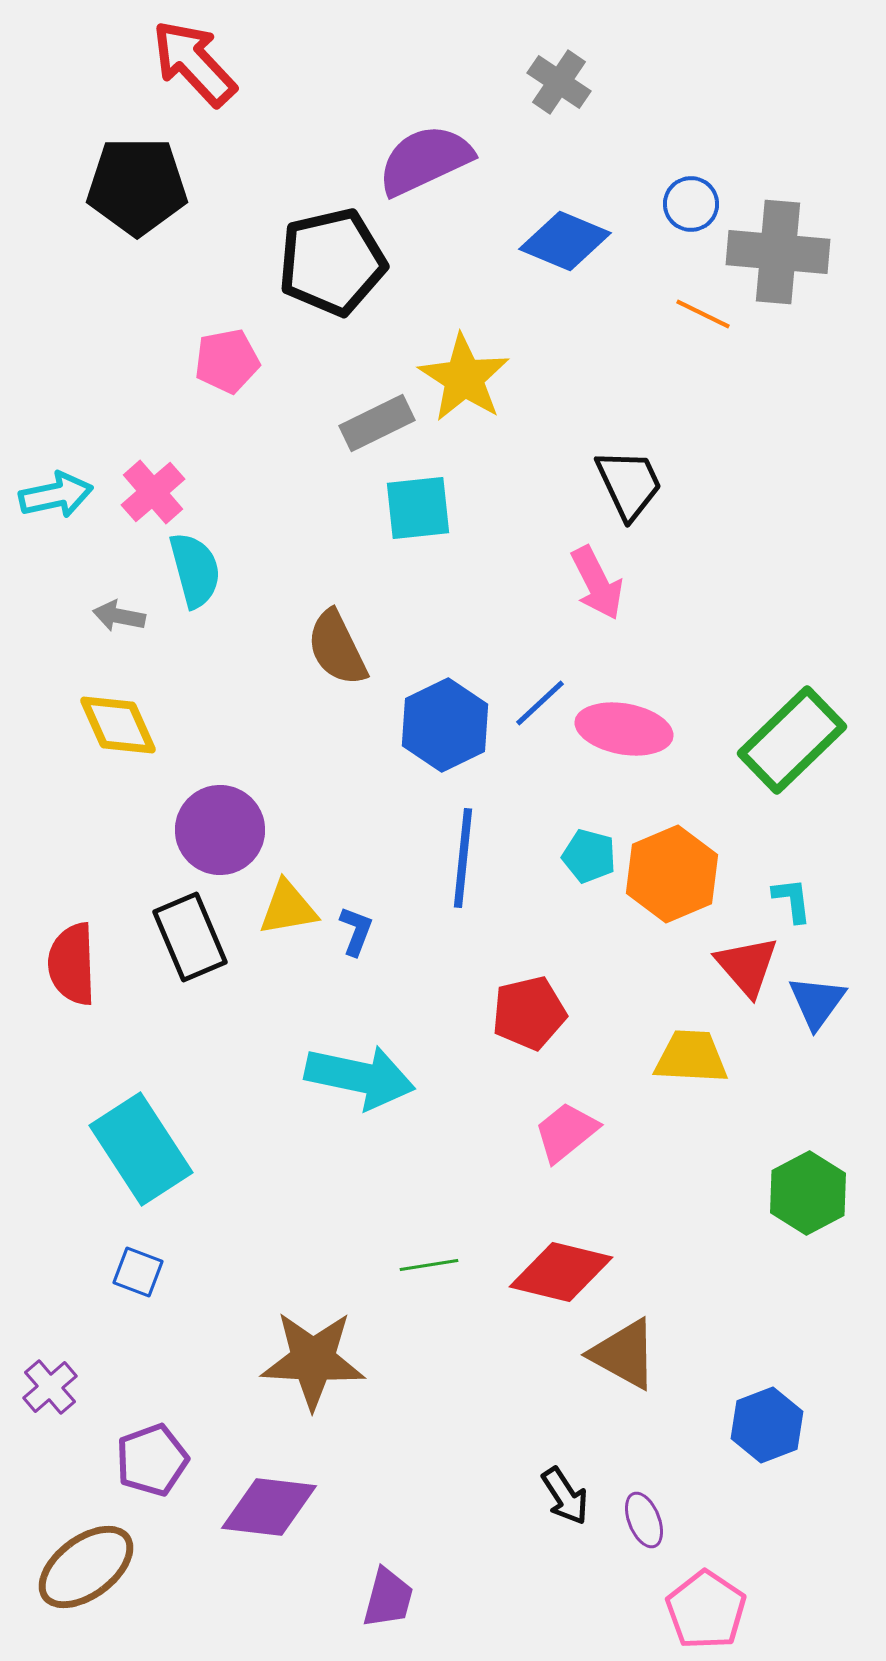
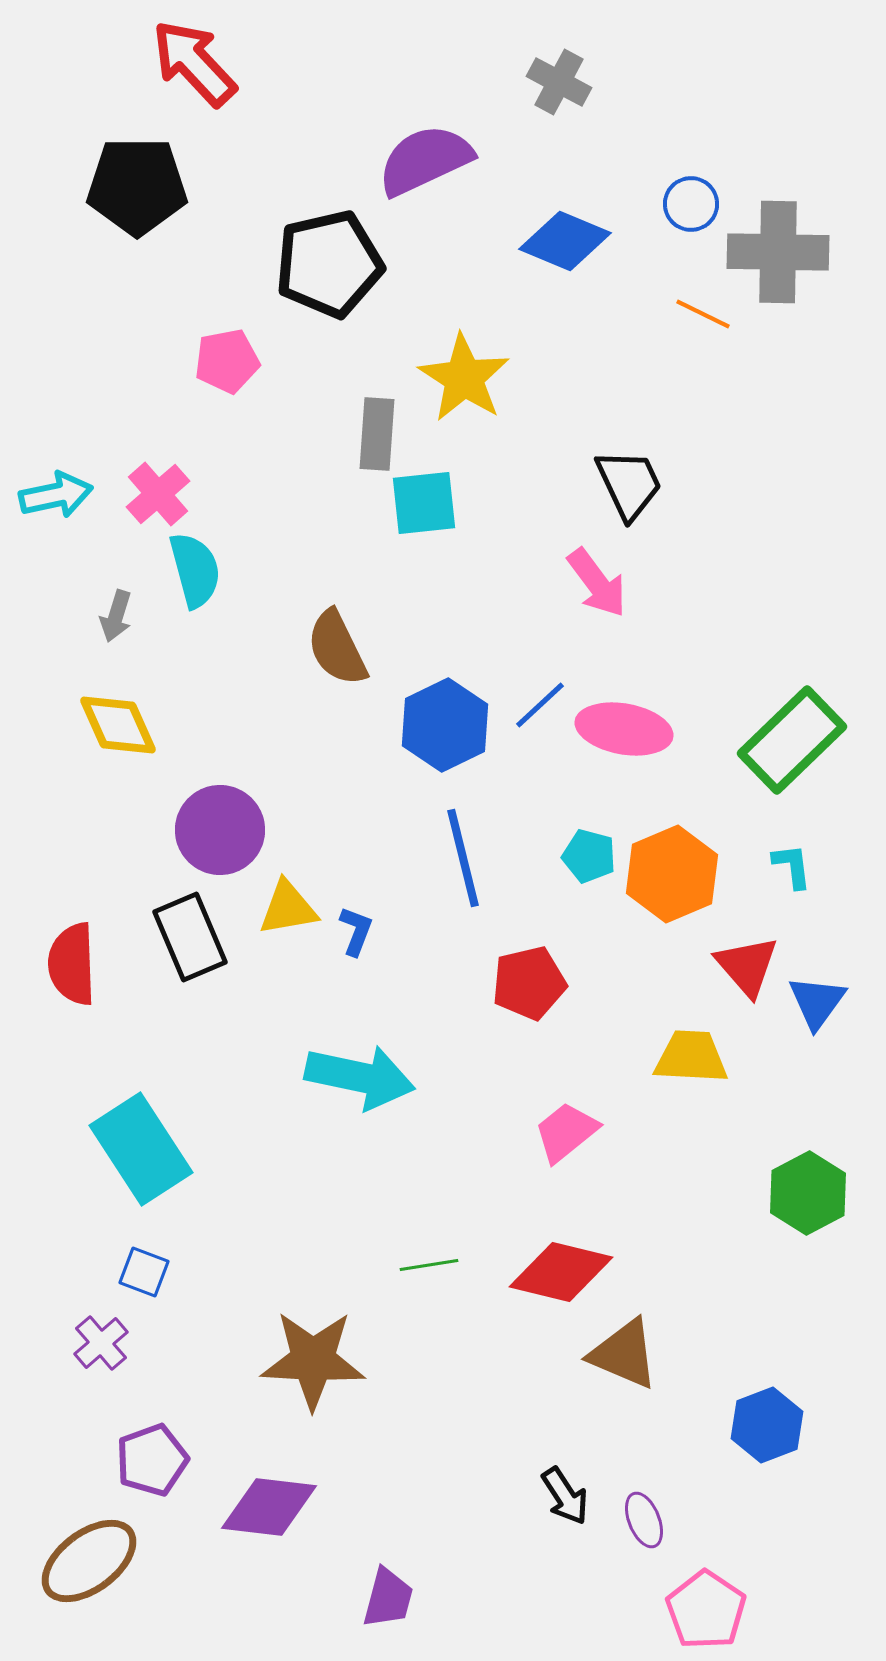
gray cross at (559, 82): rotated 6 degrees counterclockwise
gray cross at (778, 252): rotated 4 degrees counterclockwise
black pentagon at (332, 262): moved 3 px left, 2 px down
gray rectangle at (377, 423): moved 11 px down; rotated 60 degrees counterclockwise
pink cross at (153, 492): moved 5 px right, 2 px down
cyan square at (418, 508): moved 6 px right, 5 px up
pink arrow at (597, 583): rotated 10 degrees counterclockwise
gray arrow at (119, 616): moved 3 px left; rotated 84 degrees counterclockwise
blue line at (540, 703): moved 2 px down
blue line at (463, 858): rotated 20 degrees counterclockwise
cyan L-shape at (792, 900): moved 34 px up
red pentagon at (529, 1013): moved 30 px up
blue square at (138, 1272): moved 6 px right
brown triangle at (624, 1354): rotated 6 degrees counterclockwise
purple cross at (50, 1387): moved 51 px right, 44 px up
brown ellipse at (86, 1567): moved 3 px right, 6 px up
